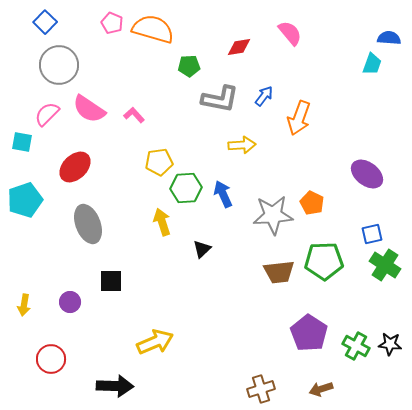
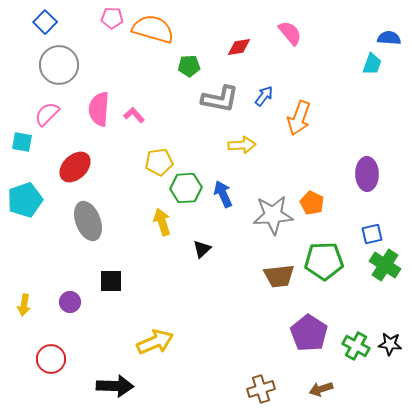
pink pentagon at (112, 23): moved 5 px up; rotated 20 degrees counterclockwise
pink semicircle at (89, 109): moved 10 px right; rotated 60 degrees clockwise
purple ellipse at (367, 174): rotated 52 degrees clockwise
gray ellipse at (88, 224): moved 3 px up
brown trapezoid at (279, 272): moved 4 px down
